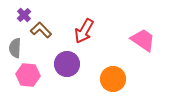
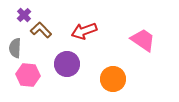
red arrow: rotated 40 degrees clockwise
